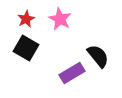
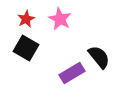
black semicircle: moved 1 px right, 1 px down
